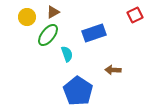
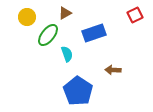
brown triangle: moved 12 px right, 1 px down
